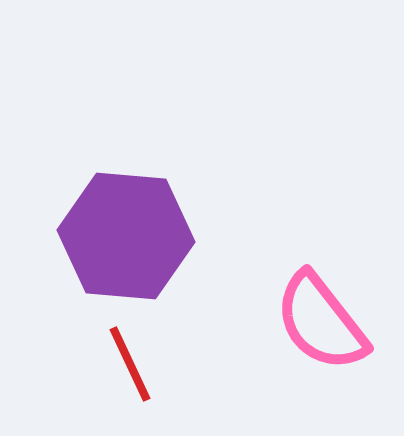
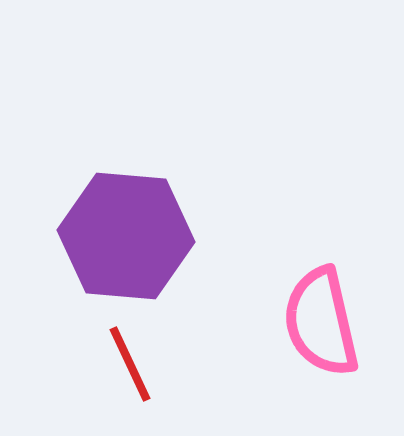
pink semicircle: rotated 25 degrees clockwise
